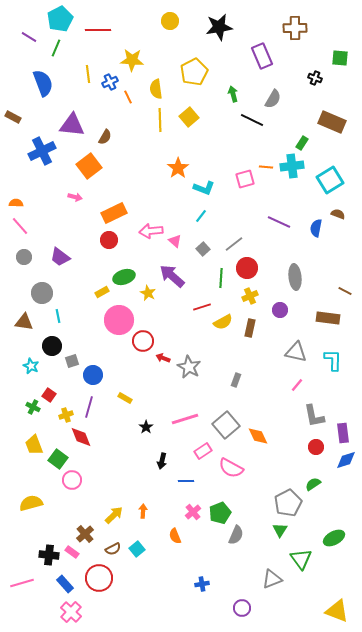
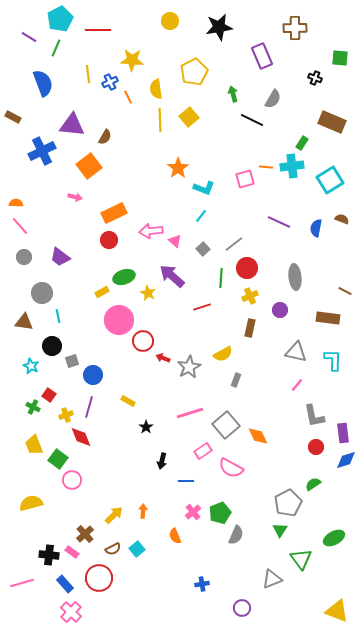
brown semicircle at (338, 214): moved 4 px right, 5 px down
yellow semicircle at (223, 322): moved 32 px down
gray star at (189, 367): rotated 15 degrees clockwise
yellow rectangle at (125, 398): moved 3 px right, 3 px down
pink line at (185, 419): moved 5 px right, 6 px up
